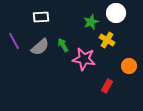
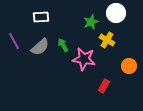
red rectangle: moved 3 px left
